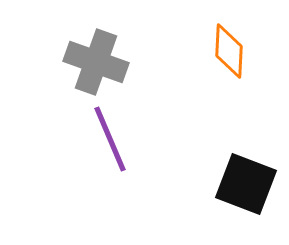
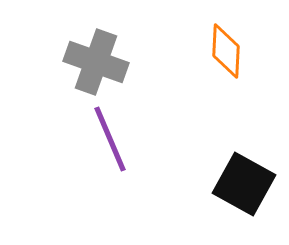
orange diamond: moved 3 px left
black square: moved 2 px left; rotated 8 degrees clockwise
